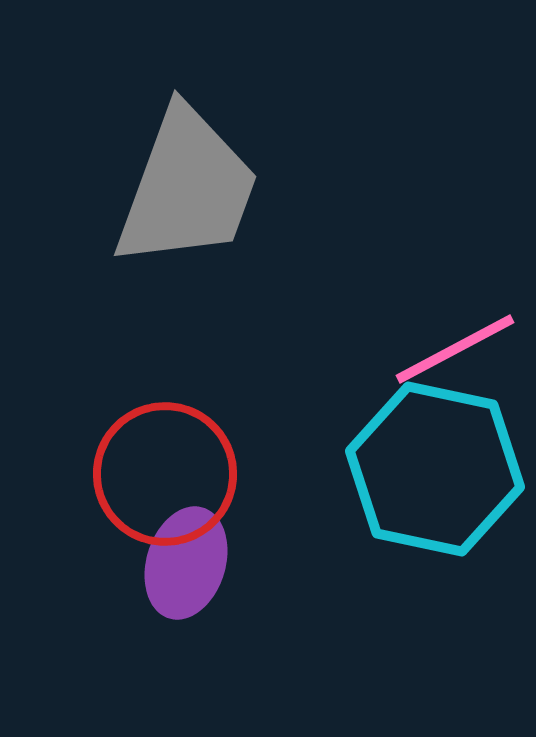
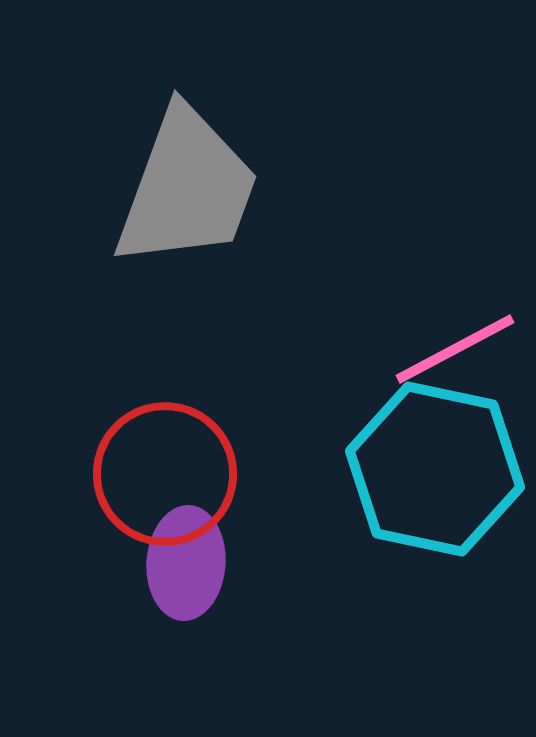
purple ellipse: rotated 13 degrees counterclockwise
